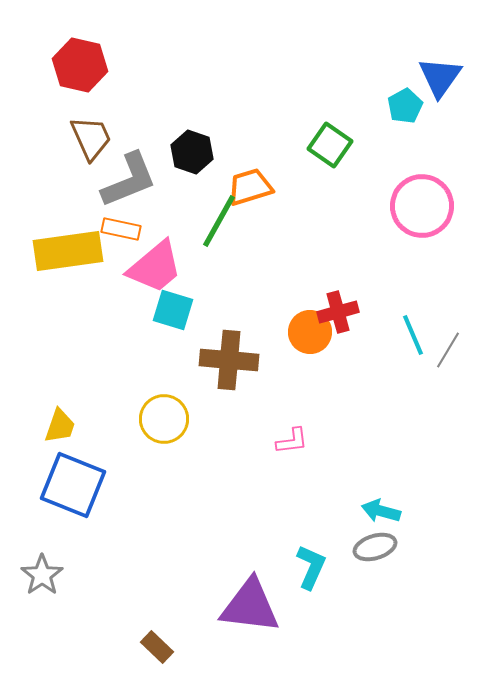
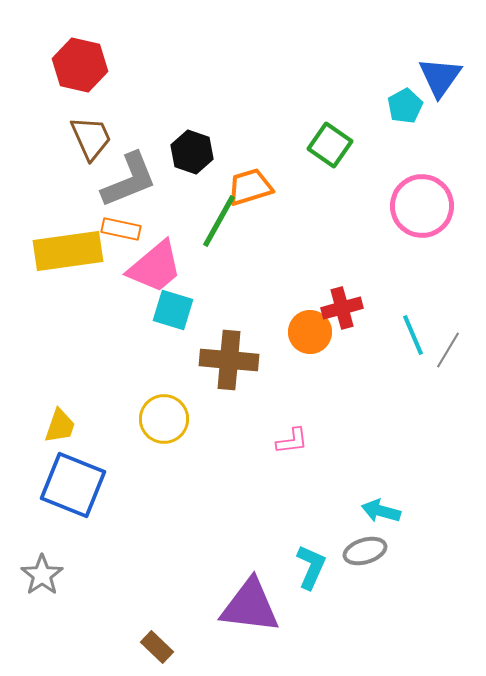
red cross: moved 4 px right, 4 px up
gray ellipse: moved 10 px left, 4 px down
